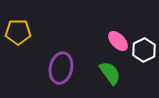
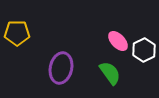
yellow pentagon: moved 1 px left, 1 px down
